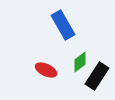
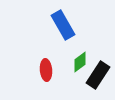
red ellipse: rotated 60 degrees clockwise
black rectangle: moved 1 px right, 1 px up
